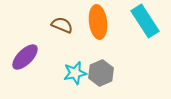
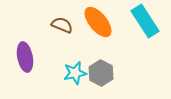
orange ellipse: rotated 32 degrees counterclockwise
purple ellipse: rotated 56 degrees counterclockwise
gray hexagon: rotated 10 degrees counterclockwise
